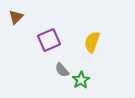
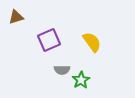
brown triangle: rotated 28 degrees clockwise
yellow semicircle: rotated 125 degrees clockwise
gray semicircle: rotated 49 degrees counterclockwise
